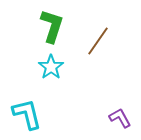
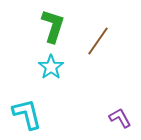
green L-shape: moved 1 px right
